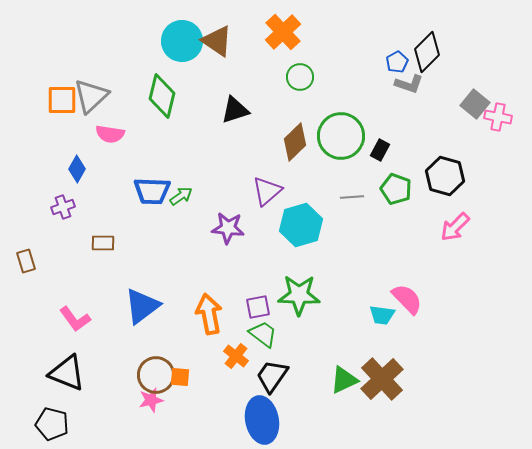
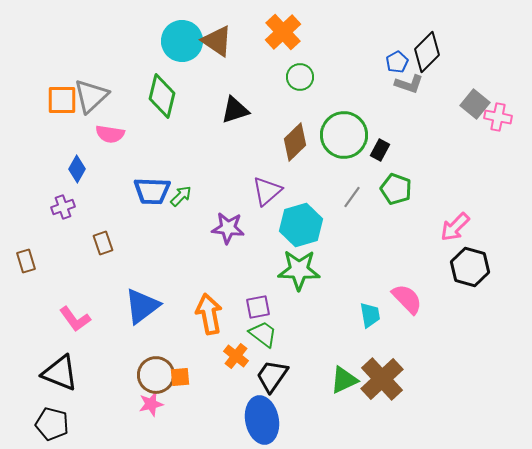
green circle at (341, 136): moved 3 px right, 1 px up
black hexagon at (445, 176): moved 25 px right, 91 px down
green arrow at (181, 196): rotated 10 degrees counterclockwise
gray line at (352, 197): rotated 50 degrees counterclockwise
brown rectangle at (103, 243): rotated 70 degrees clockwise
green star at (299, 295): moved 25 px up
cyan trapezoid at (382, 315): moved 12 px left; rotated 108 degrees counterclockwise
black triangle at (67, 373): moved 7 px left
orange square at (180, 377): rotated 10 degrees counterclockwise
pink star at (151, 400): moved 4 px down
